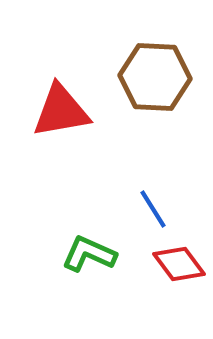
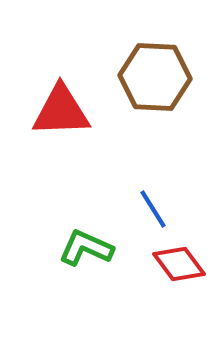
red triangle: rotated 8 degrees clockwise
green L-shape: moved 3 px left, 6 px up
